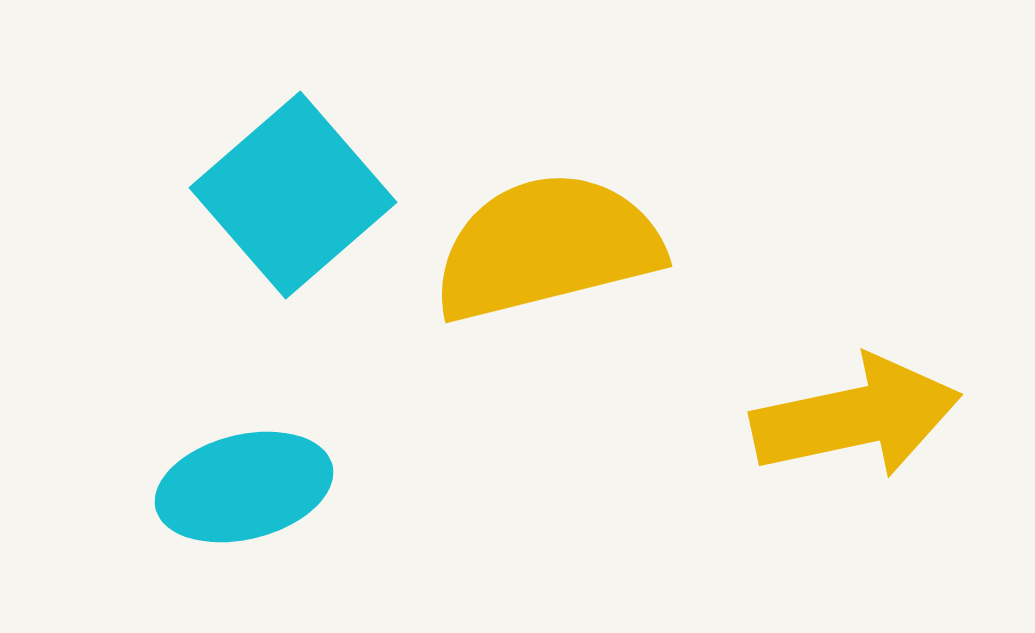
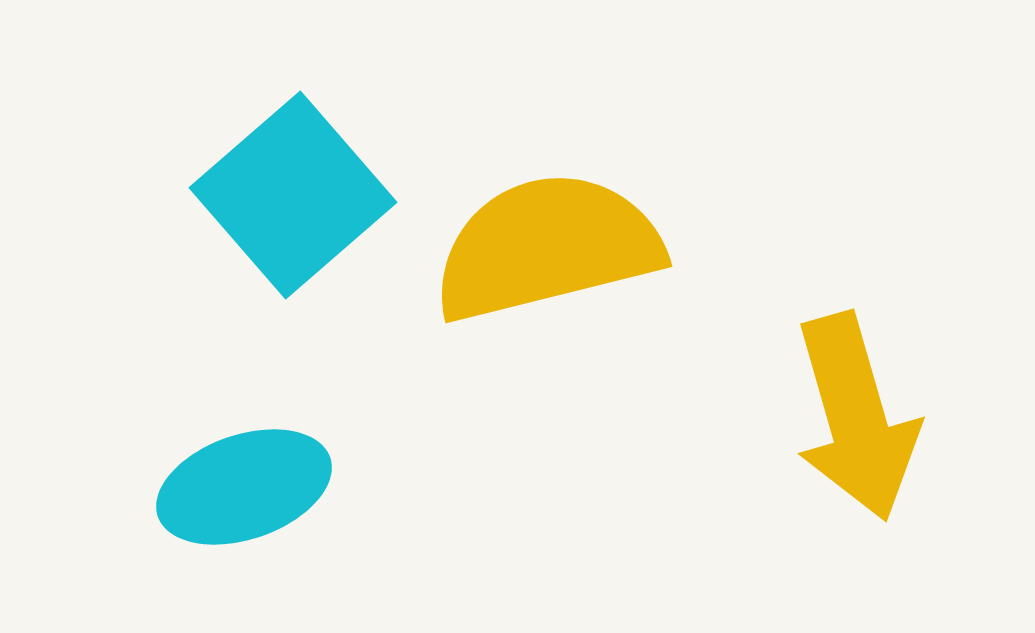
yellow arrow: rotated 86 degrees clockwise
cyan ellipse: rotated 5 degrees counterclockwise
